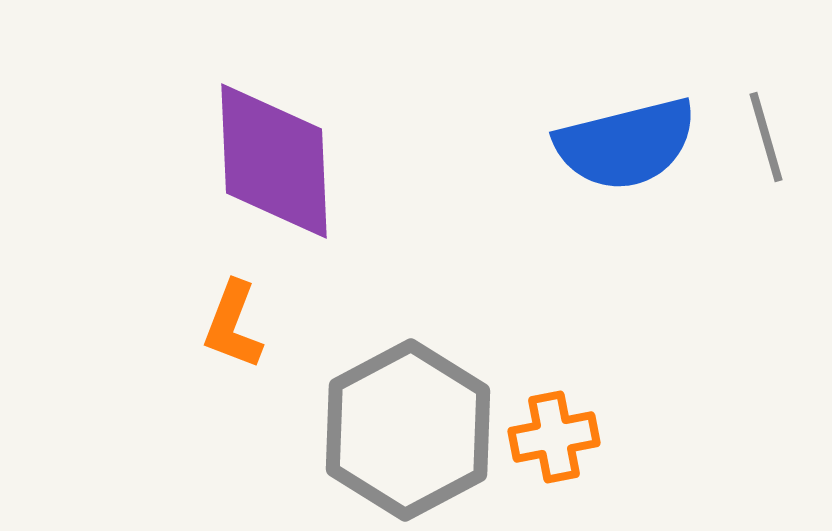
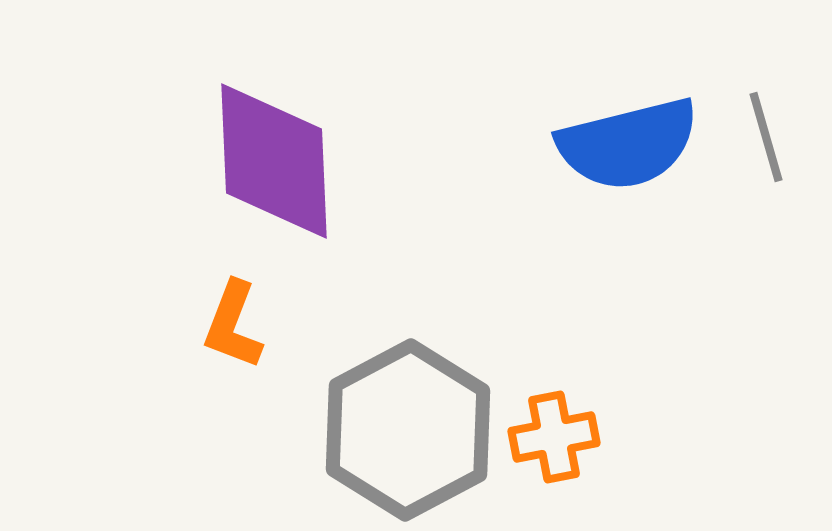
blue semicircle: moved 2 px right
